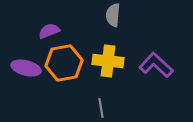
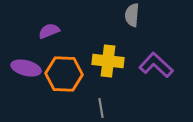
gray semicircle: moved 19 px right
orange hexagon: moved 11 px down; rotated 12 degrees clockwise
